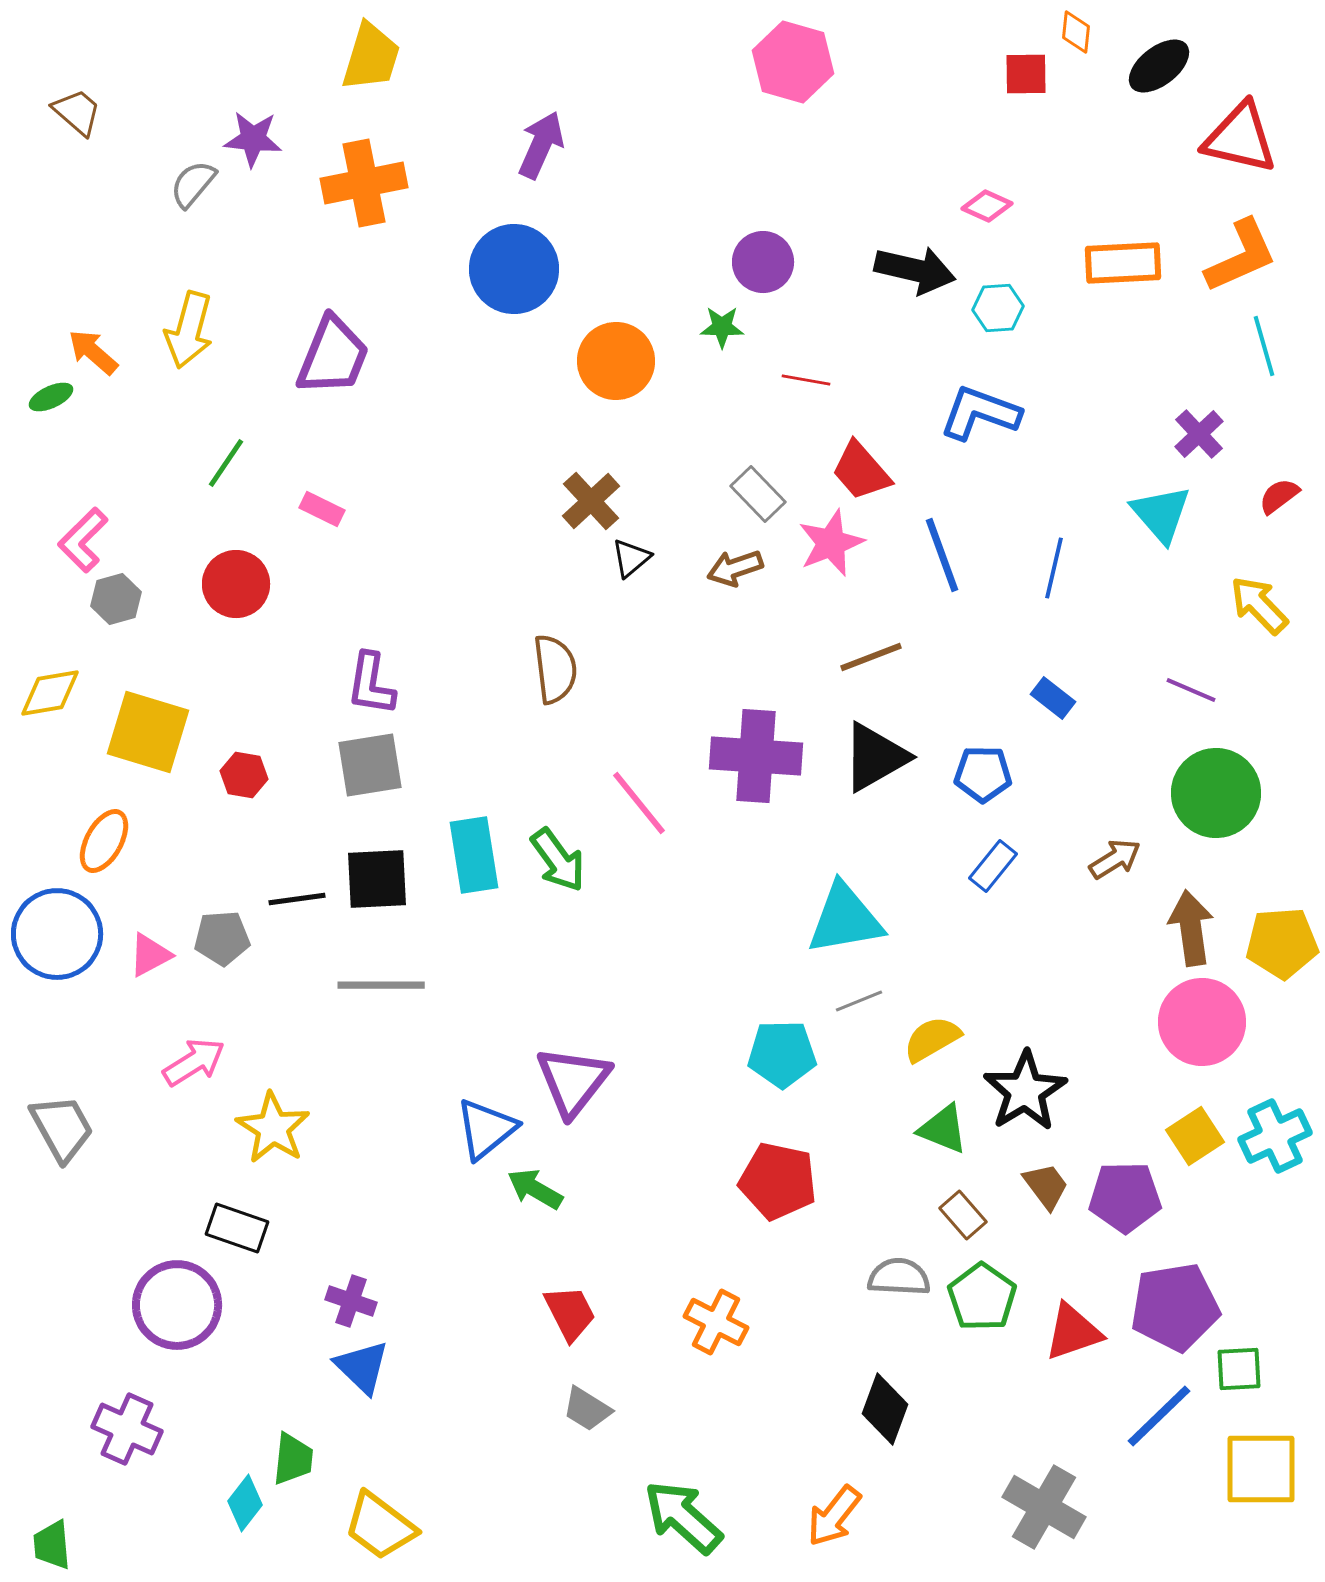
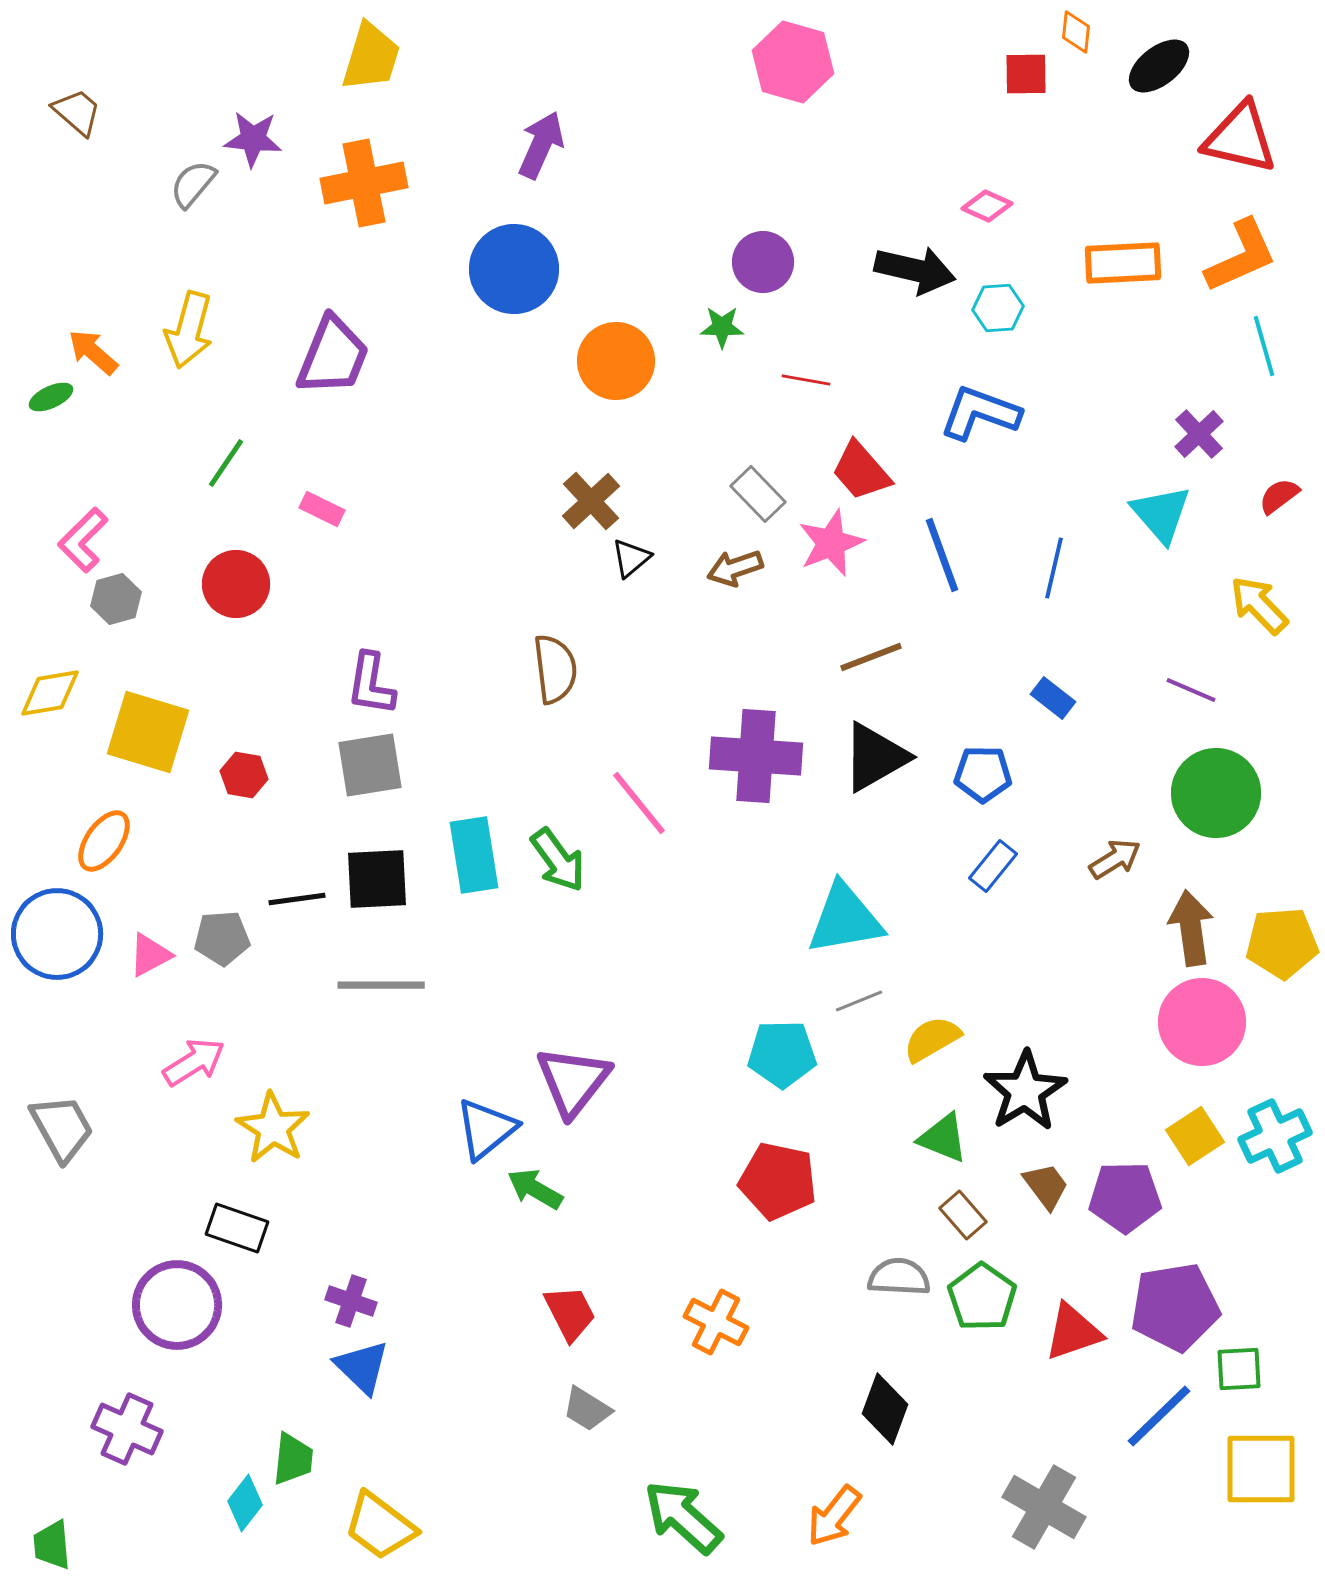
orange ellipse at (104, 841): rotated 6 degrees clockwise
green triangle at (943, 1129): moved 9 px down
